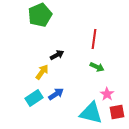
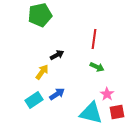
green pentagon: rotated 10 degrees clockwise
blue arrow: moved 1 px right
cyan rectangle: moved 2 px down
